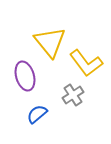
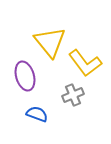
yellow L-shape: moved 1 px left
gray cross: rotated 10 degrees clockwise
blue semicircle: rotated 60 degrees clockwise
